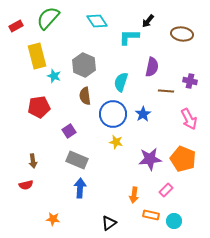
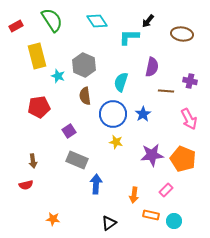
green semicircle: moved 4 px right, 2 px down; rotated 105 degrees clockwise
cyan star: moved 4 px right
purple star: moved 2 px right, 4 px up
blue arrow: moved 16 px right, 4 px up
